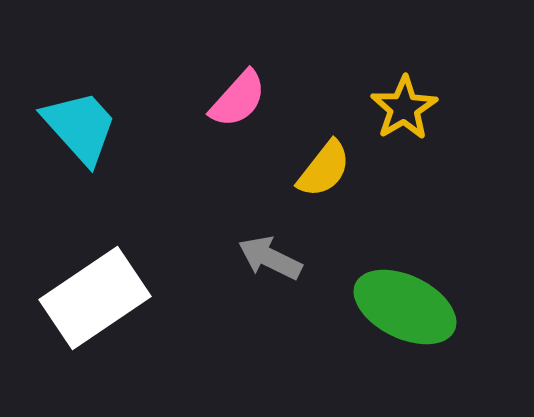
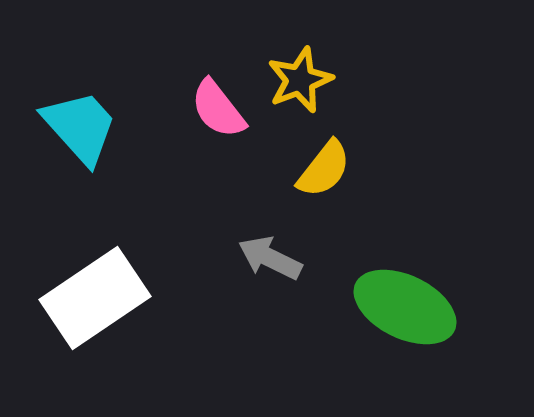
pink semicircle: moved 20 px left, 10 px down; rotated 100 degrees clockwise
yellow star: moved 104 px left, 28 px up; rotated 10 degrees clockwise
